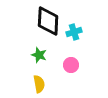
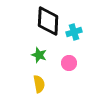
pink circle: moved 2 px left, 2 px up
